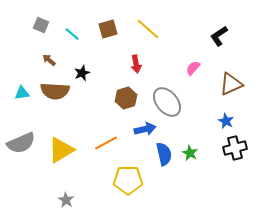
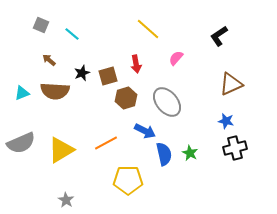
brown square: moved 47 px down
pink semicircle: moved 17 px left, 10 px up
cyan triangle: rotated 14 degrees counterclockwise
blue star: rotated 14 degrees counterclockwise
blue arrow: moved 2 px down; rotated 40 degrees clockwise
